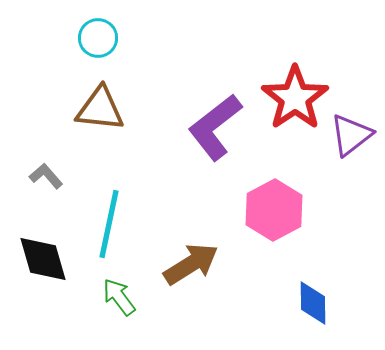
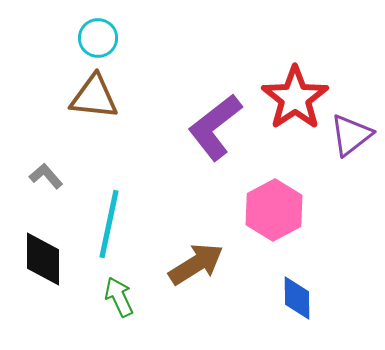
brown triangle: moved 6 px left, 12 px up
black diamond: rotated 16 degrees clockwise
brown arrow: moved 5 px right
green arrow: rotated 12 degrees clockwise
blue diamond: moved 16 px left, 5 px up
